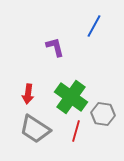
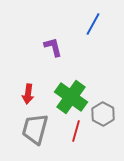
blue line: moved 1 px left, 2 px up
purple L-shape: moved 2 px left
gray hexagon: rotated 20 degrees clockwise
gray trapezoid: rotated 72 degrees clockwise
